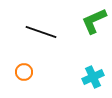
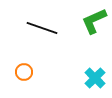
black line: moved 1 px right, 4 px up
cyan cross: moved 2 px right, 1 px down; rotated 20 degrees counterclockwise
